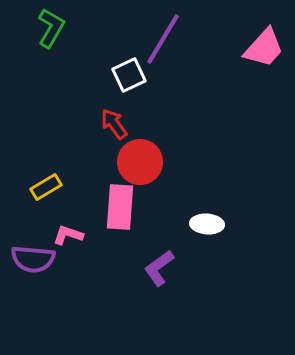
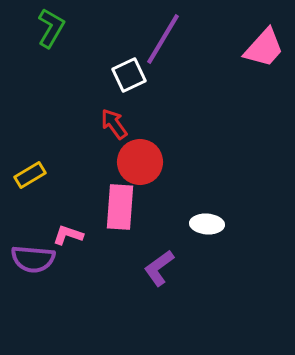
yellow rectangle: moved 16 px left, 12 px up
